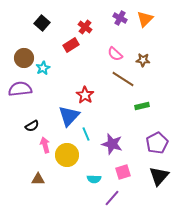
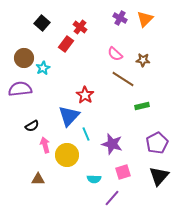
red cross: moved 5 px left
red rectangle: moved 5 px left, 1 px up; rotated 21 degrees counterclockwise
